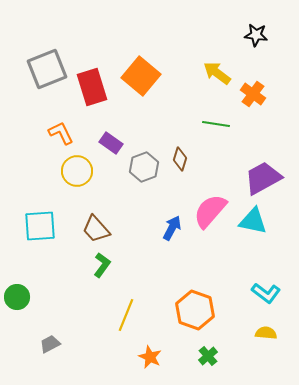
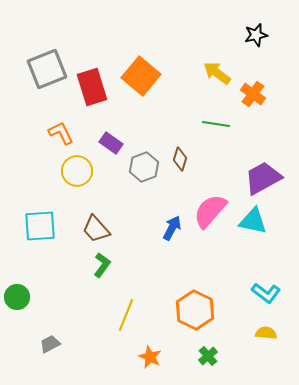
black star: rotated 20 degrees counterclockwise
orange hexagon: rotated 6 degrees clockwise
